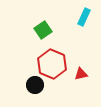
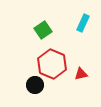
cyan rectangle: moved 1 px left, 6 px down
